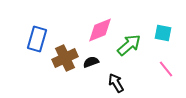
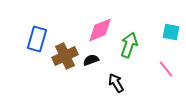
cyan square: moved 8 px right, 1 px up
green arrow: rotated 30 degrees counterclockwise
brown cross: moved 2 px up
black semicircle: moved 2 px up
